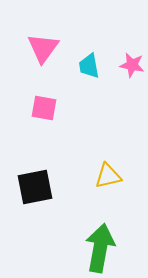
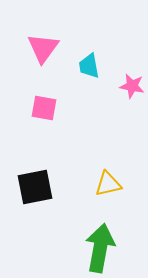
pink star: moved 21 px down
yellow triangle: moved 8 px down
